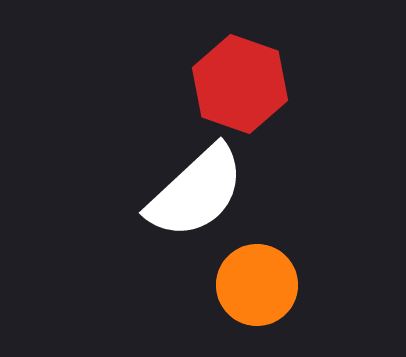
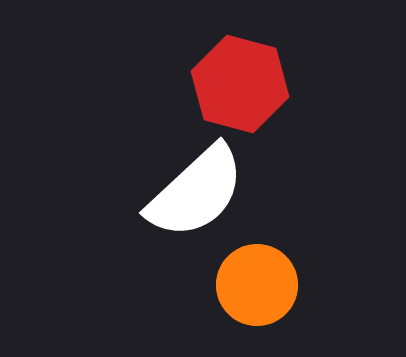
red hexagon: rotated 4 degrees counterclockwise
